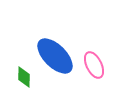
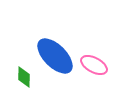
pink ellipse: rotated 36 degrees counterclockwise
